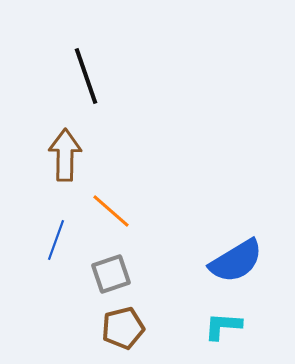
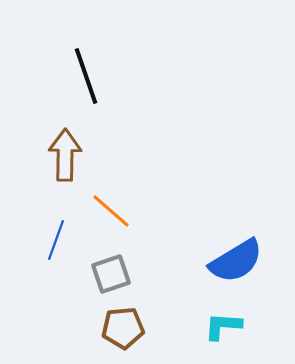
brown pentagon: rotated 9 degrees clockwise
